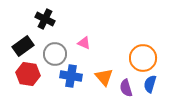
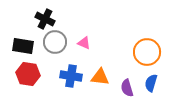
black rectangle: rotated 45 degrees clockwise
gray circle: moved 12 px up
orange circle: moved 4 px right, 6 px up
orange triangle: moved 4 px left; rotated 42 degrees counterclockwise
blue semicircle: moved 1 px right, 1 px up
purple semicircle: moved 1 px right
